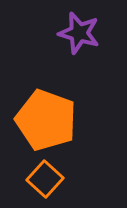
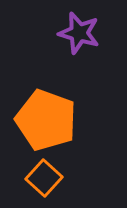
orange square: moved 1 px left, 1 px up
